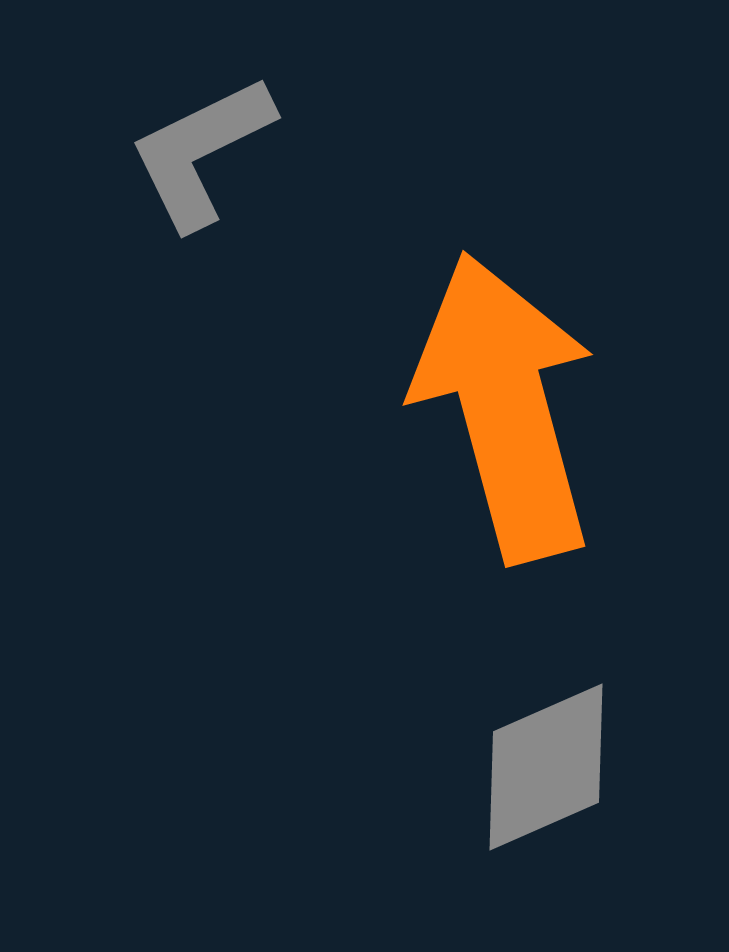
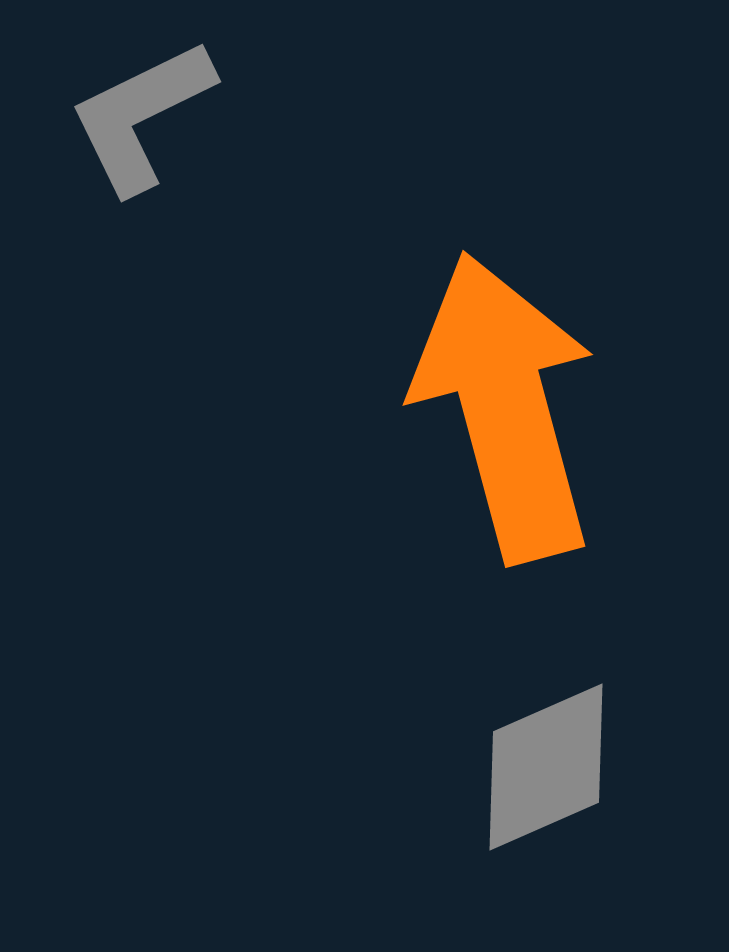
gray L-shape: moved 60 px left, 36 px up
